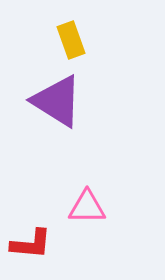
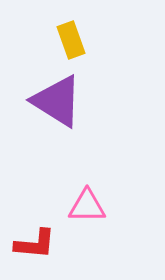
pink triangle: moved 1 px up
red L-shape: moved 4 px right
